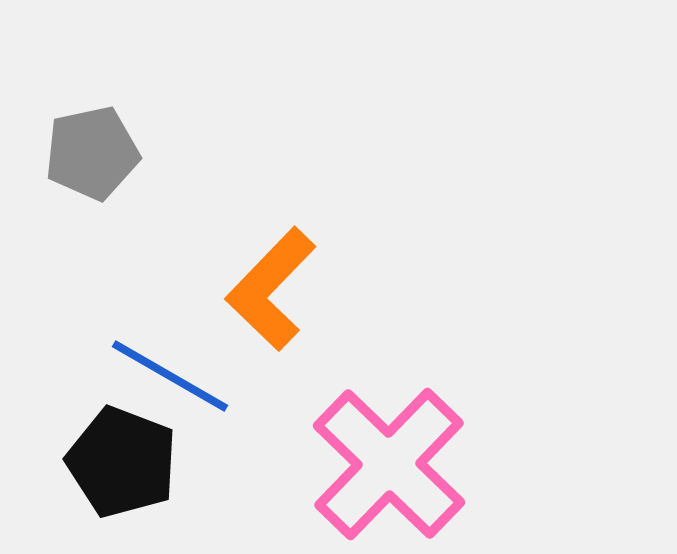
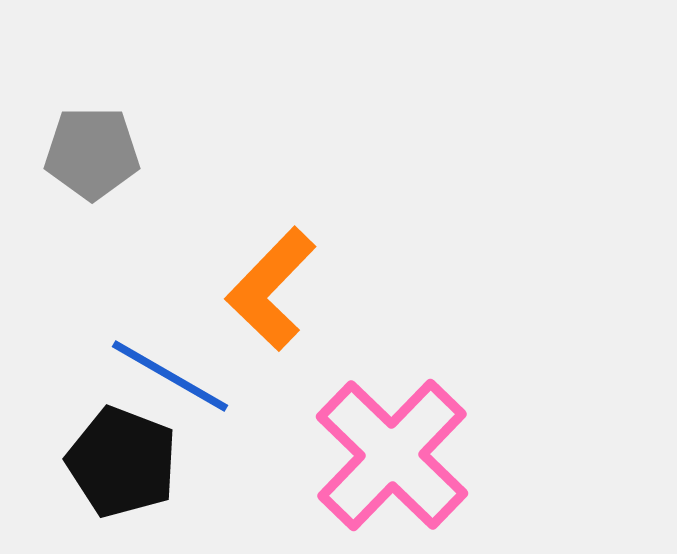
gray pentagon: rotated 12 degrees clockwise
pink cross: moved 3 px right, 9 px up
